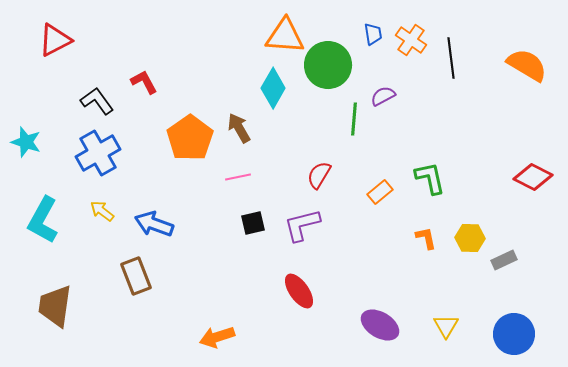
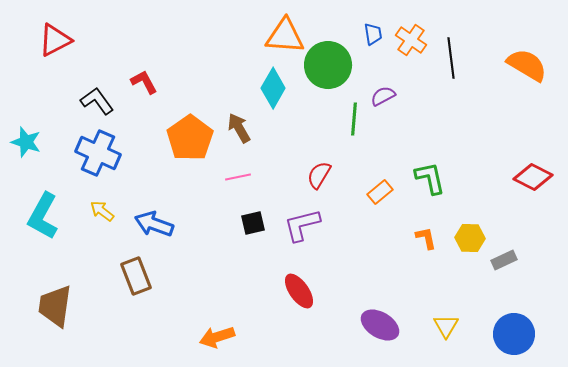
blue cross: rotated 36 degrees counterclockwise
cyan L-shape: moved 4 px up
